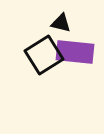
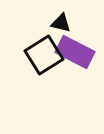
purple rectangle: rotated 21 degrees clockwise
